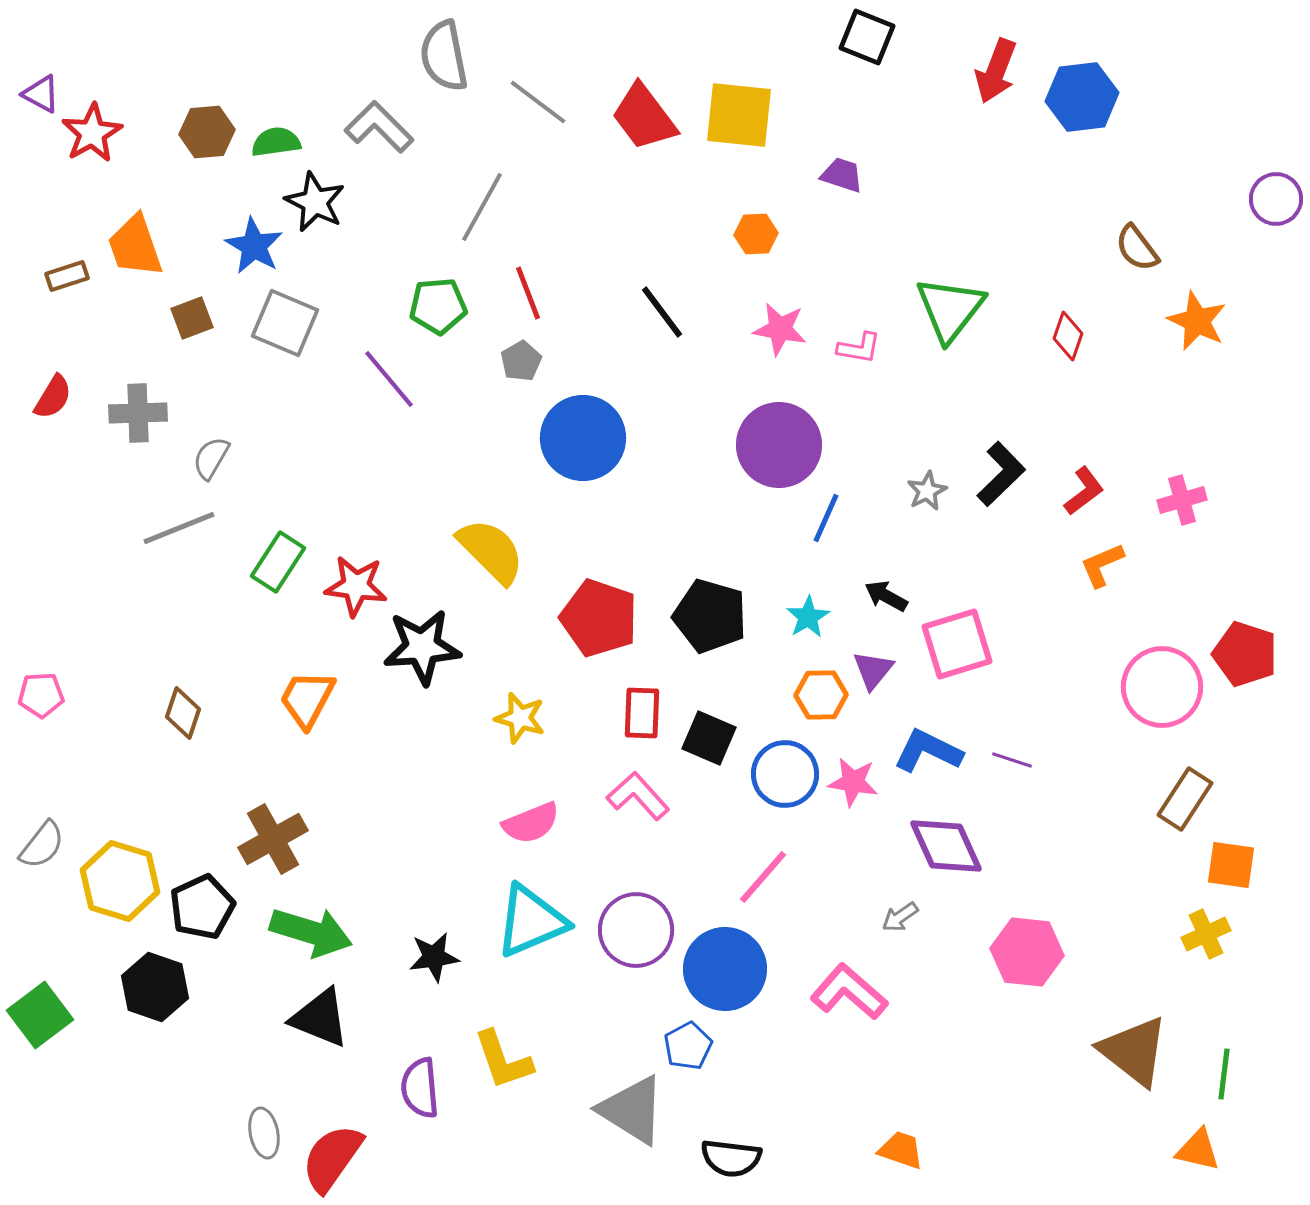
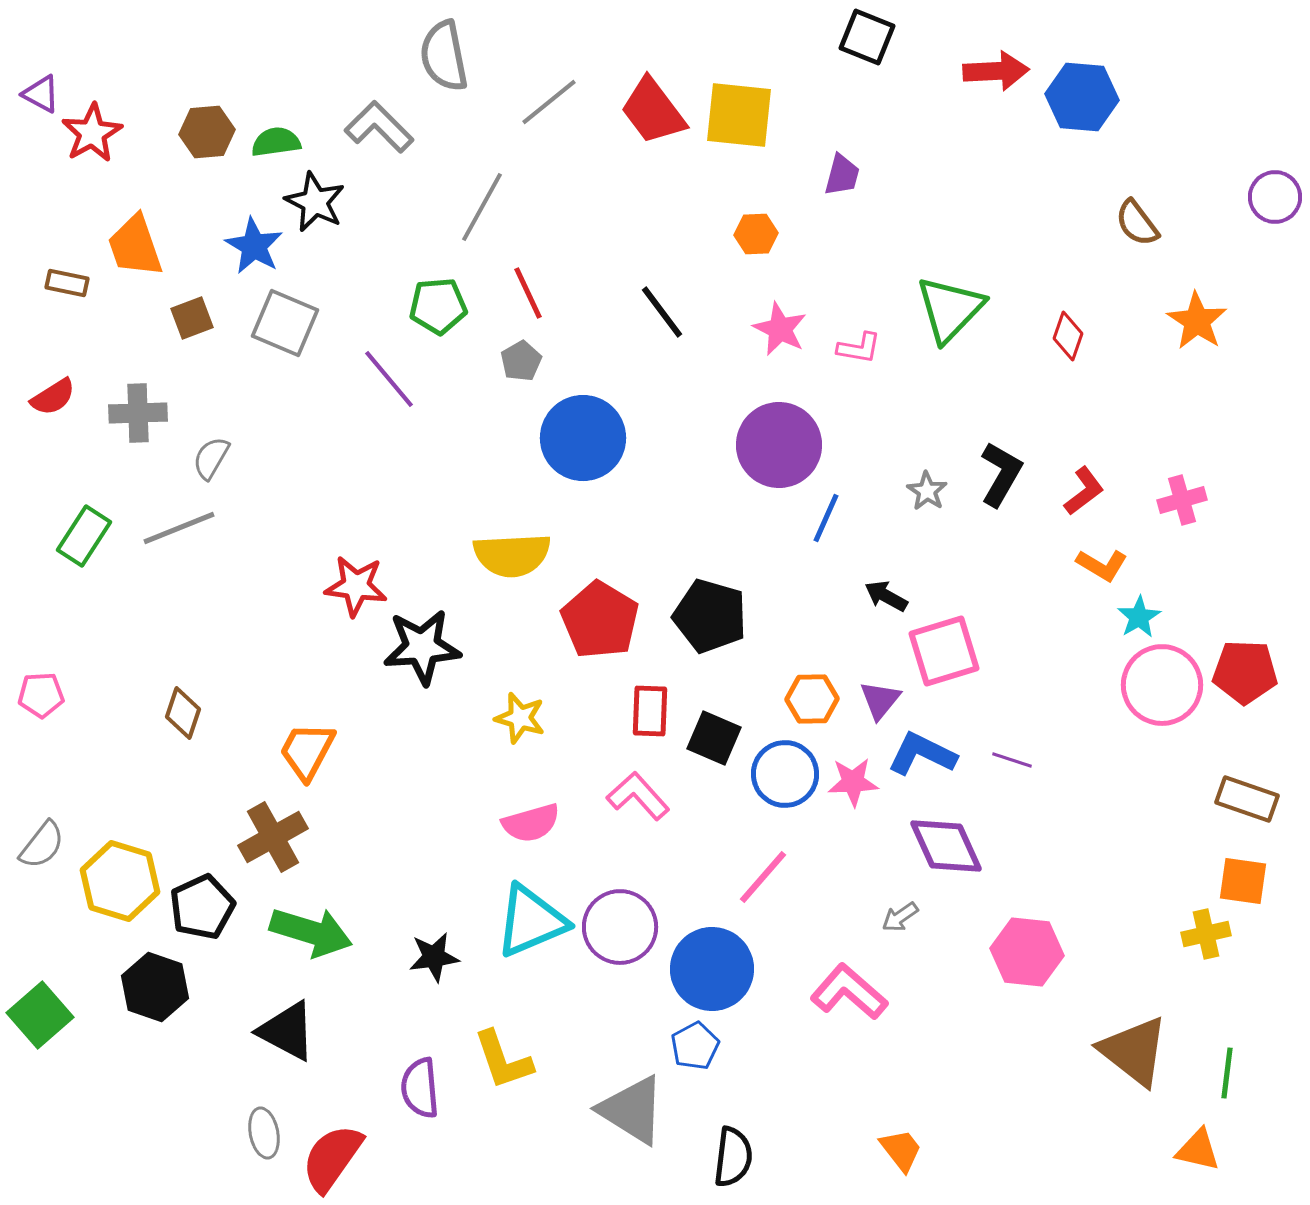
red arrow at (996, 71): rotated 114 degrees counterclockwise
blue hexagon at (1082, 97): rotated 12 degrees clockwise
gray line at (538, 102): moved 11 px right; rotated 76 degrees counterclockwise
red trapezoid at (644, 117): moved 9 px right, 6 px up
purple trapezoid at (842, 175): rotated 87 degrees clockwise
purple circle at (1276, 199): moved 1 px left, 2 px up
brown semicircle at (1137, 248): moved 25 px up
brown rectangle at (67, 276): moved 7 px down; rotated 30 degrees clockwise
red line at (528, 293): rotated 4 degrees counterclockwise
green triangle at (950, 309): rotated 6 degrees clockwise
orange star at (1197, 321): rotated 8 degrees clockwise
pink star at (780, 329): rotated 16 degrees clockwise
red semicircle at (53, 397): rotated 27 degrees clockwise
black L-shape at (1001, 474): rotated 16 degrees counterclockwise
gray star at (927, 491): rotated 12 degrees counterclockwise
yellow semicircle at (491, 551): moved 21 px right, 4 px down; rotated 132 degrees clockwise
green rectangle at (278, 562): moved 194 px left, 26 px up
orange L-shape at (1102, 565): rotated 126 degrees counterclockwise
cyan star at (808, 617): moved 331 px right
red pentagon at (599, 618): moved 1 px right, 2 px down; rotated 12 degrees clockwise
pink square at (957, 644): moved 13 px left, 7 px down
red pentagon at (1245, 654): moved 18 px down; rotated 16 degrees counterclockwise
purple triangle at (873, 670): moved 7 px right, 30 px down
pink circle at (1162, 687): moved 2 px up
orange hexagon at (821, 695): moved 9 px left, 4 px down
orange trapezoid at (307, 699): moved 52 px down
red rectangle at (642, 713): moved 8 px right, 2 px up
black square at (709, 738): moved 5 px right
blue L-shape at (928, 751): moved 6 px left, 3 px down
pink star at (853, 782): rotated 12 degrees counterclockwise
brown rectangle at (1185, 799): moved 62 px right; rotated 76 degrees clockwise
pink semicircle at (531, 823): rotated 6 degrees clockwise
brown cross at (273, 839): moved 2 px up
orange square at (1231, 865): moved 12 px right, 16 px down
purple circle at (636, 930): moved 16 px left, 3 px up
yellow cross at (1206, 934): rotated 12 degrees clockwise
blue circle at (725, 969): moved 13 px left
green square at (40, 1015): rotated 4 degrees counterclockwise
black triangle at (320, 1018): moved 33 px left, 13 px down; rotated 6 degrees clockwise
blue pentagon at (688, 1046): moved 7 px right
green line at (1224, 1074): moved 3 px right, 1 px up
orange trapezoid at (901, 1150): rotated 33 degrees clockwise
black semicircle at (731, 1158): moved 2 px right, 1 px up; rotated 90 degrees counterclockwise
